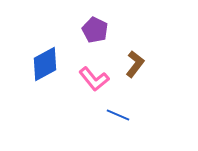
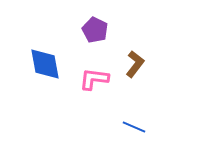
blue diamond: rotated 72 degrees counterclockwise
pink L-shape: rotated 136 degrees clockwise
blue line: moved 16 px right, 12 px down
